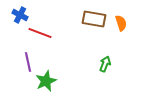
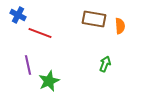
blue cross: moved 2 px left
orange semicircle: moved 1 px left, 3 px down; rotated 14 degrees clockwise
purple line: moved 3 px down
green star: moved 3 px right
